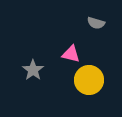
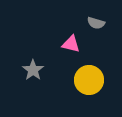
pink triangle: moved 10 px up
